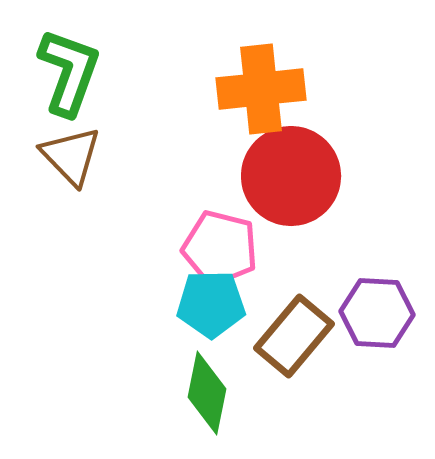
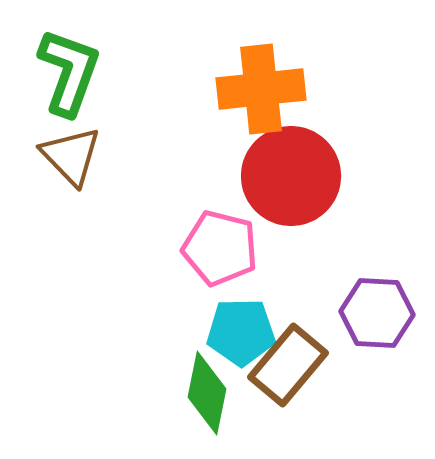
cyan pentagon: moved 30 px right, 28 px down
brown rectangle: moved 6 px left, 29 px down
